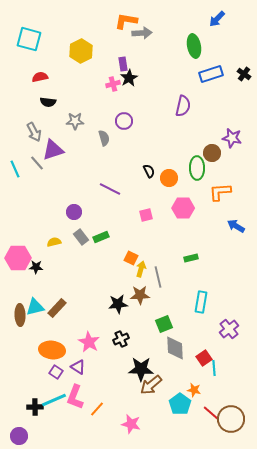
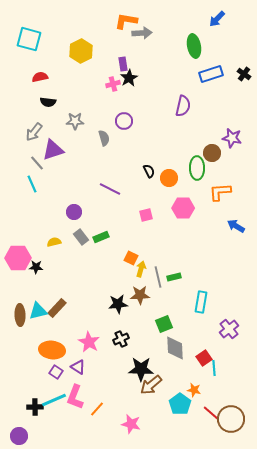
gray arrow at (34, 132): rotated 66 degrees clockwise
cyan line at (15, 169): moved 17 px right, 15 px down
green rectangle at (191, 258): moved 17 px left, 19 px down
cyan triangle at (35, 307): moved 3 px right, 4 px down
